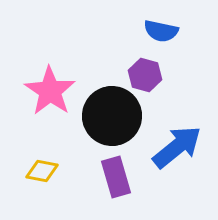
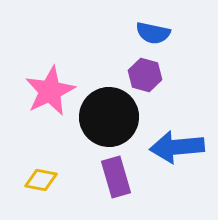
blue semicircle: moved 8 px left, 2 px down
pink star: rotated 12 degrees clockwise
black circle: moved 3 px left, 1 px down
blue arrow: rotated 146 degrees counterclockwise
yellow diamond: moved 1 px left, 9 px down
